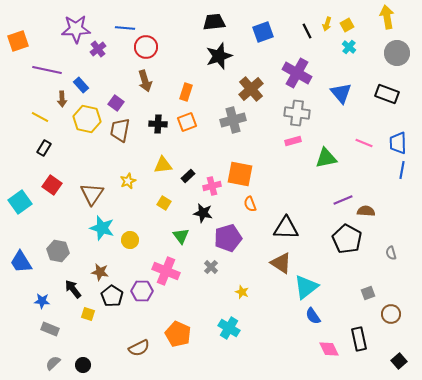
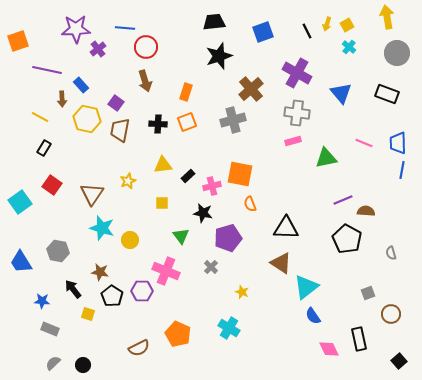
yellow square at (164, 203): moved 2 px left; rotated 32 degrees counterclockwise
